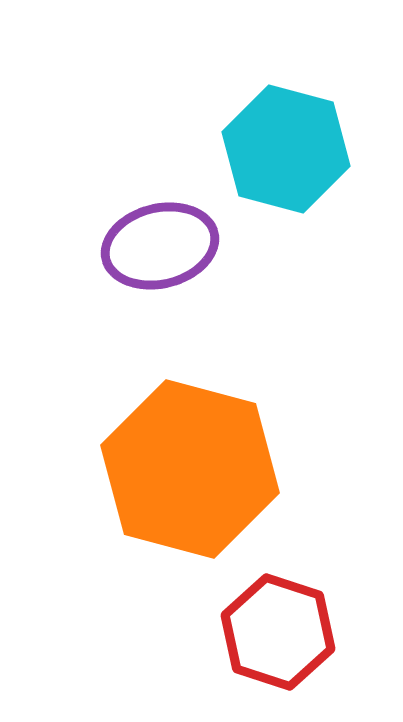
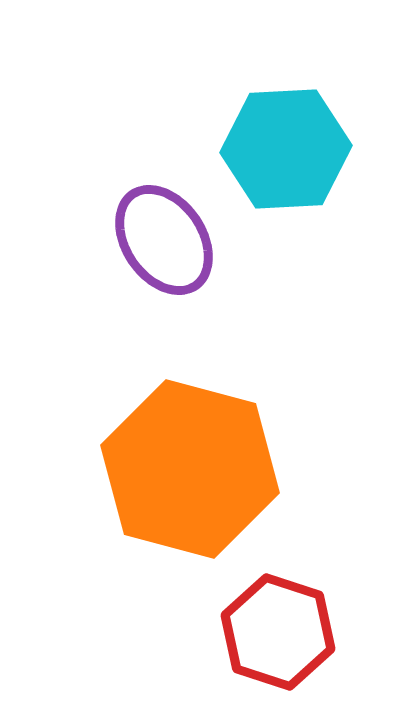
cyan hexagon: rotated 18 degrees counterclockwise
purple ellipse: moved 4 px right, 6 px up; rotated 70 degrees clockwise
